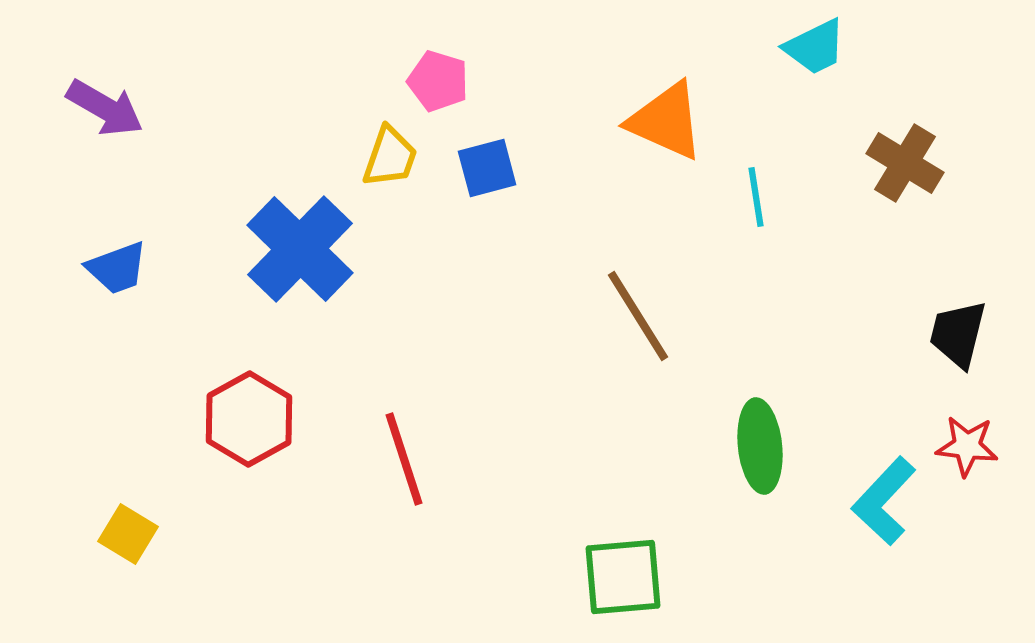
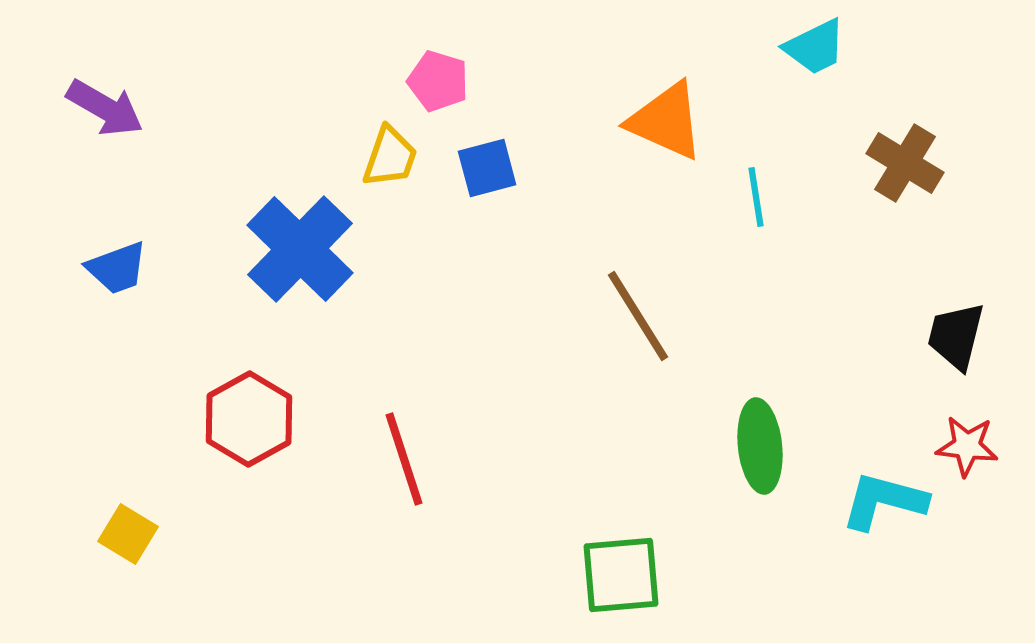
black trapezoid: moved 2 px left, 2 px down
cyan L-shape: rotated 62 degrees clockwise
green square: moved 2 px left, 2 px up
